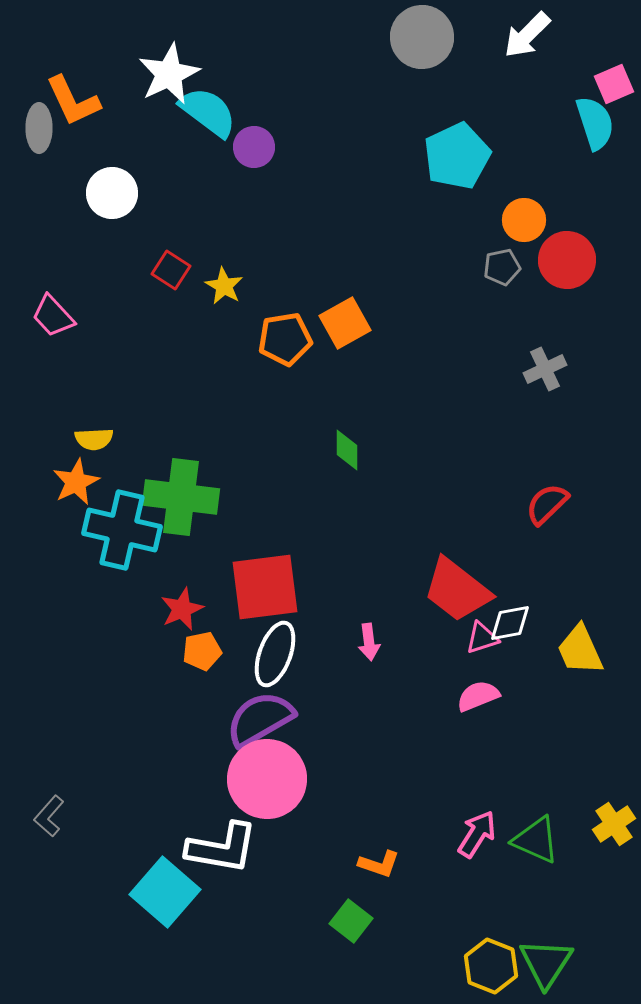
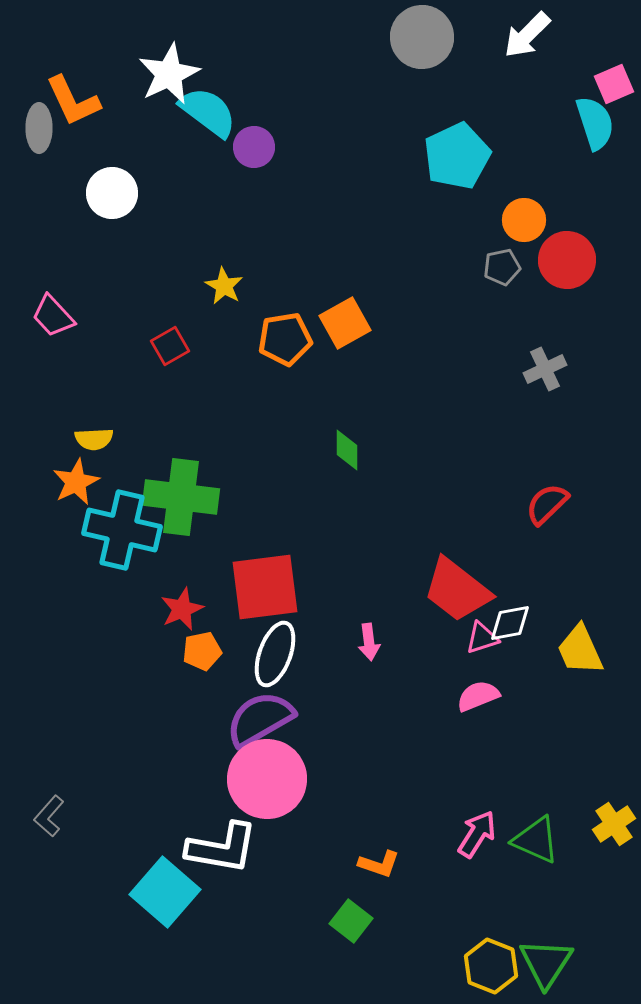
red square at (171, 270): moved 1 px left, 76 px down; rotated 27 degrees clockwise
